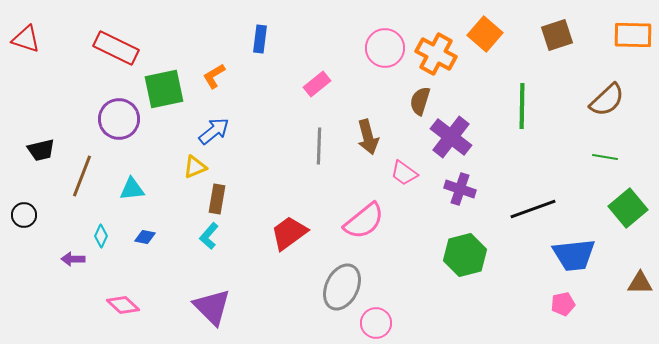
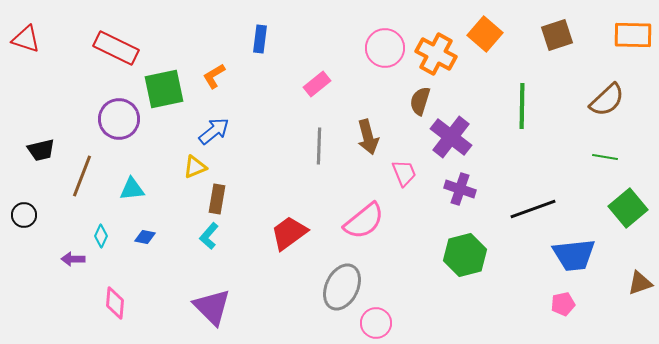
pink trapezoid at (404, 173): rotated 148 degrees counterclockwise
brown triangle at (640, 283): rotated 20 degrees counterclockwise
pink diamond at (123, 305): moved 8 px left, 2 px up; rotated 52 degrees clockwise
